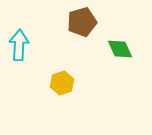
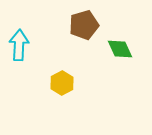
brown pentagon: moved 2 px right, 3 px down
yellow hexagon: rotated 10 degrees counterclockwise
